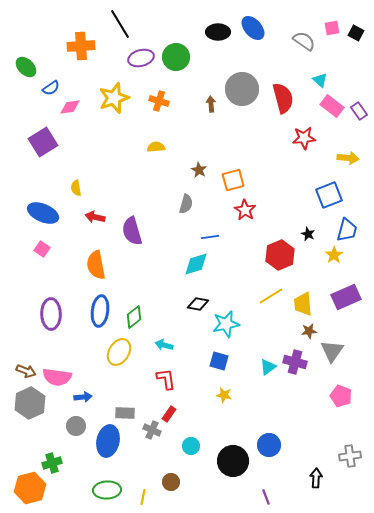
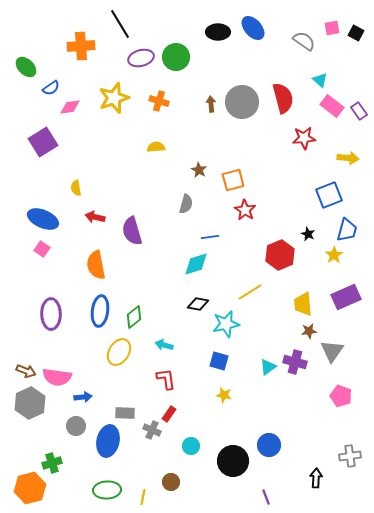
gray circle at (242, 89): moved 13 px down
blue ellipse at (43, 213): moved 6 px down
yellow line at (271, 296): moved 21 px left, 4 px up
